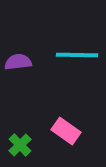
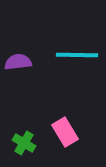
pink rectangle: moved 1 px left, 1 px down; rotated 24 degrees clockwise
green cross: moved 4 px right, 2 px up; rotated 15 degrees counterclockwise
